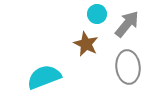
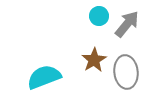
cyan circle: moved 2 px right, 2 px down
brown star: moved 8 px right, 16 px down; rotated 15 degrees clockwise
gray ellipse: moved 2 px left, 5 px down
